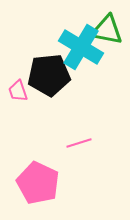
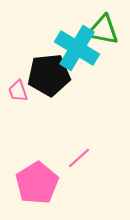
green triangle: moved 4 px left
cyan cross: moved 4 px left, 1 px down
pink line: moved 15 px down; rotated 25 degrees counterclockwise
pink pentagon: moved 1 px left; rotated 15 degrees clockwise
